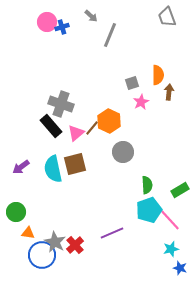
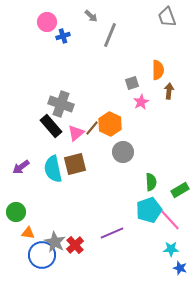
blue cross: moved 1 px right, 9 px down
orange semicircle: moved 5 px up
brown arrow: moved 1 px up
orange hexagon: moved 1 px right, 3 px down
green semicircle: moved 4 px right, 3 px up
cyan star: rotated 14 degrees clockwise
